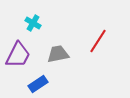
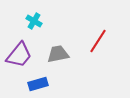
cyan cross: moved 1 px right, 2 px up
purple trapezoid: moved 1 px right; rotated 12 degrees clockwise
blue rectangle: rotated 18 degrees clockwise
